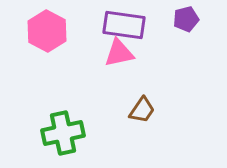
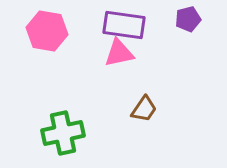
purple pentagon: moved 2 px right
pink hexagon: rotated 18 degrees counterclockwise
brown trapezoid: moved 2 px right, 1 px up
